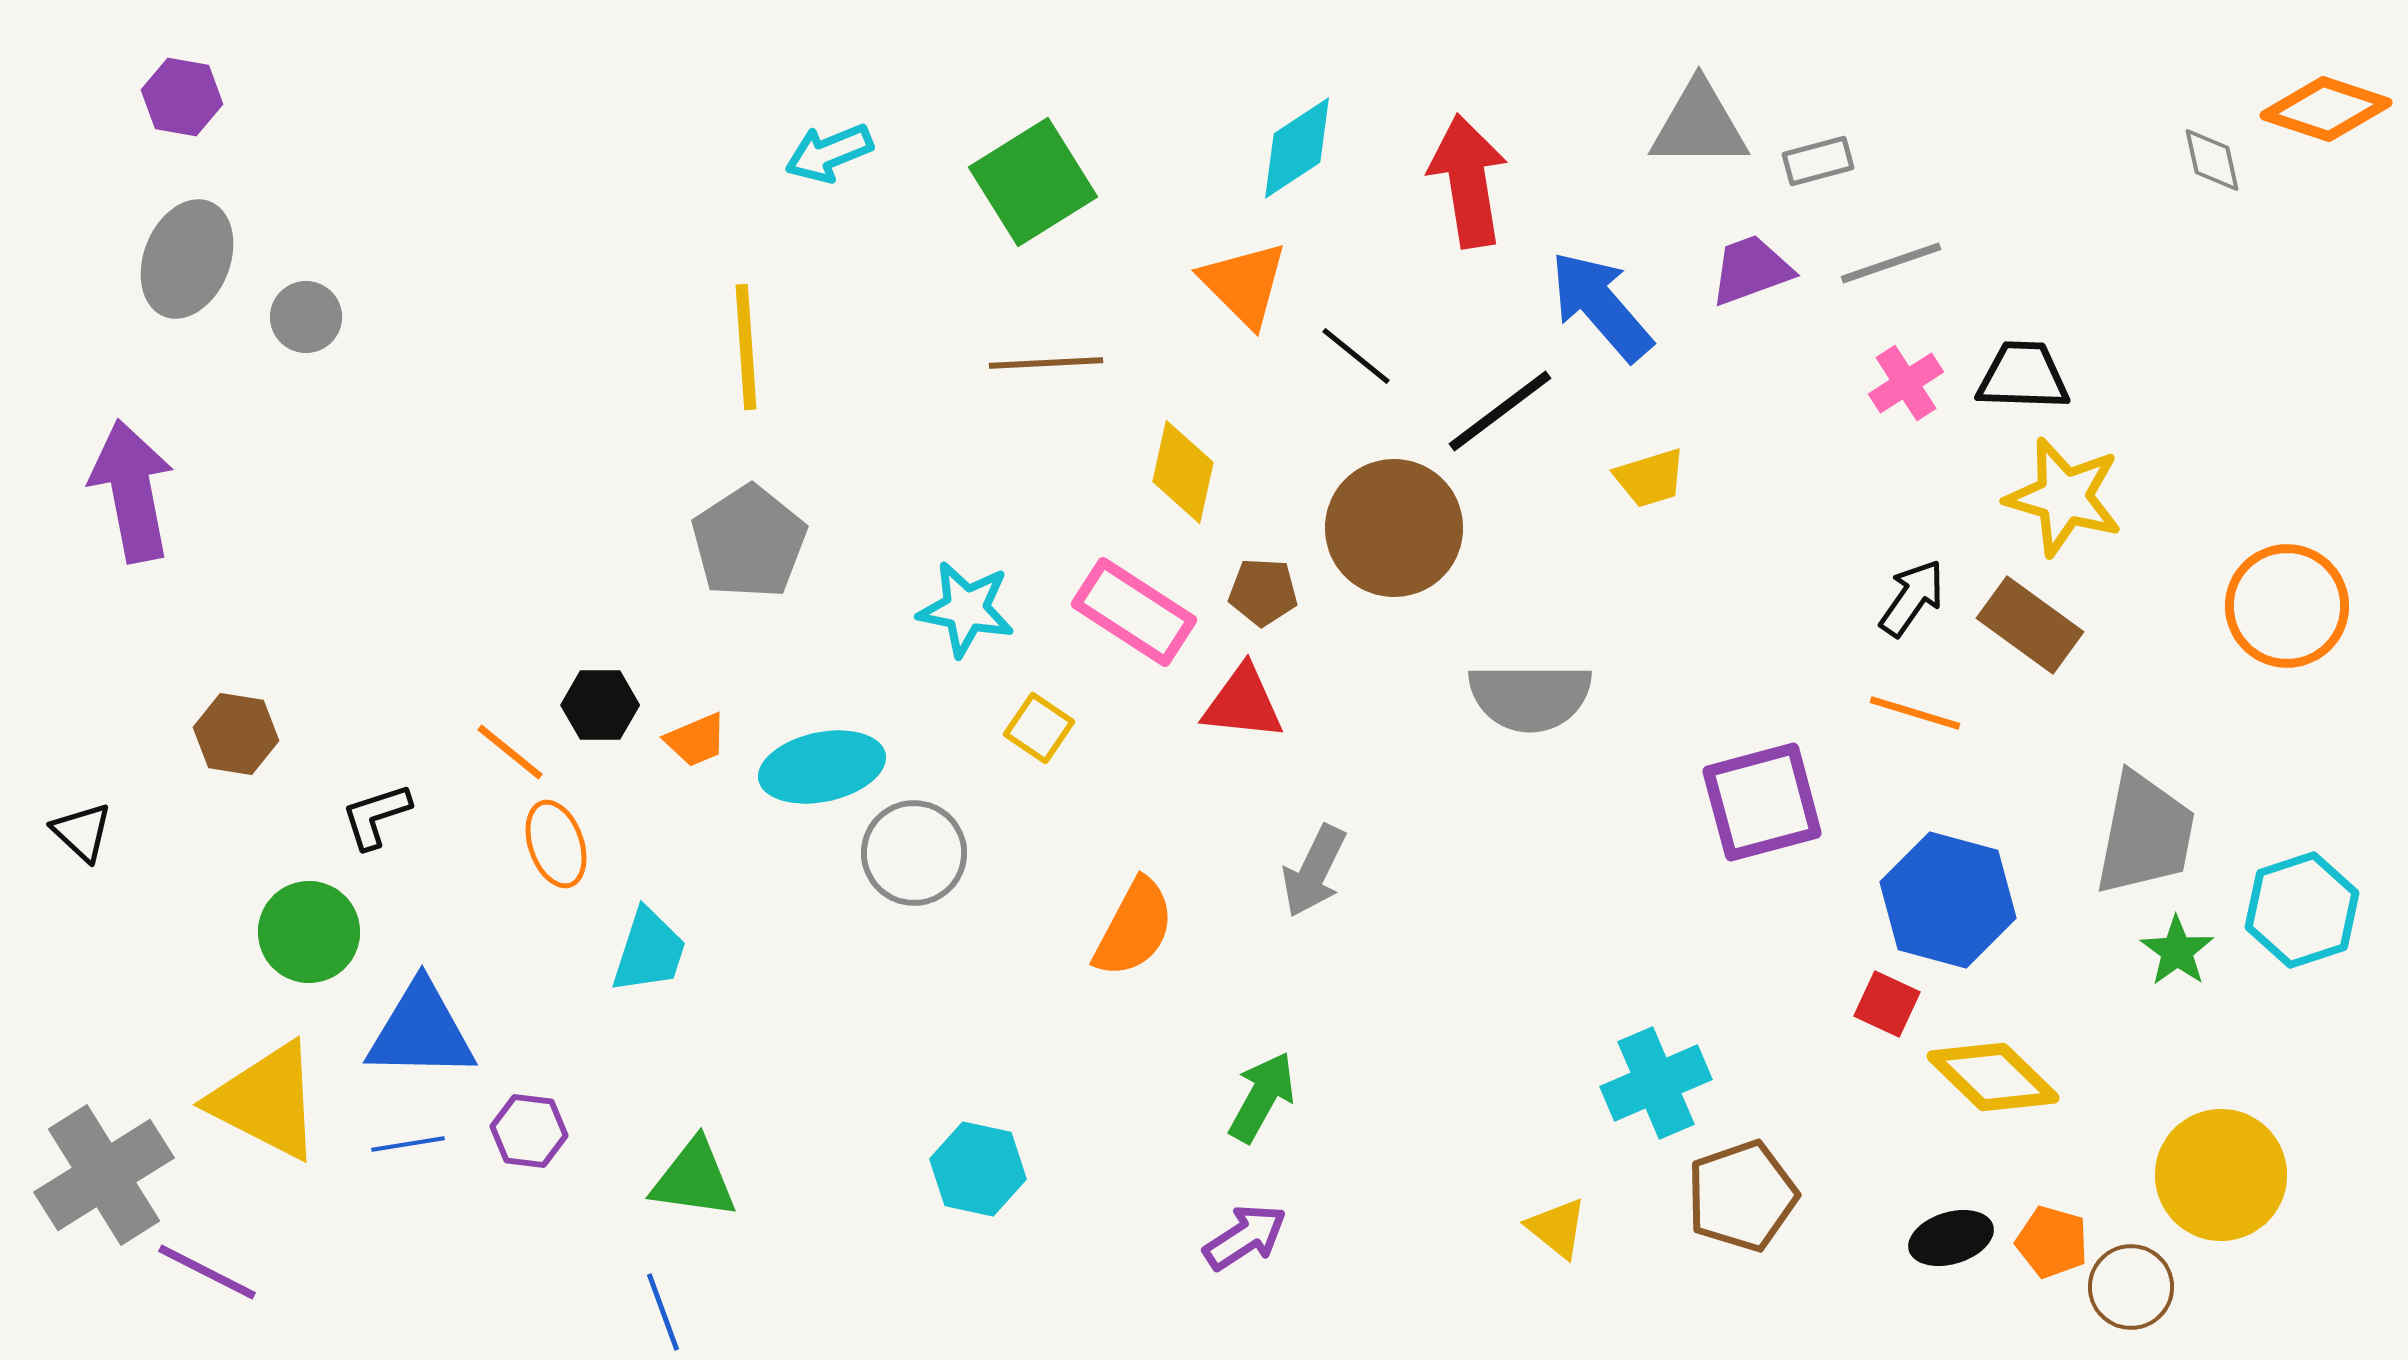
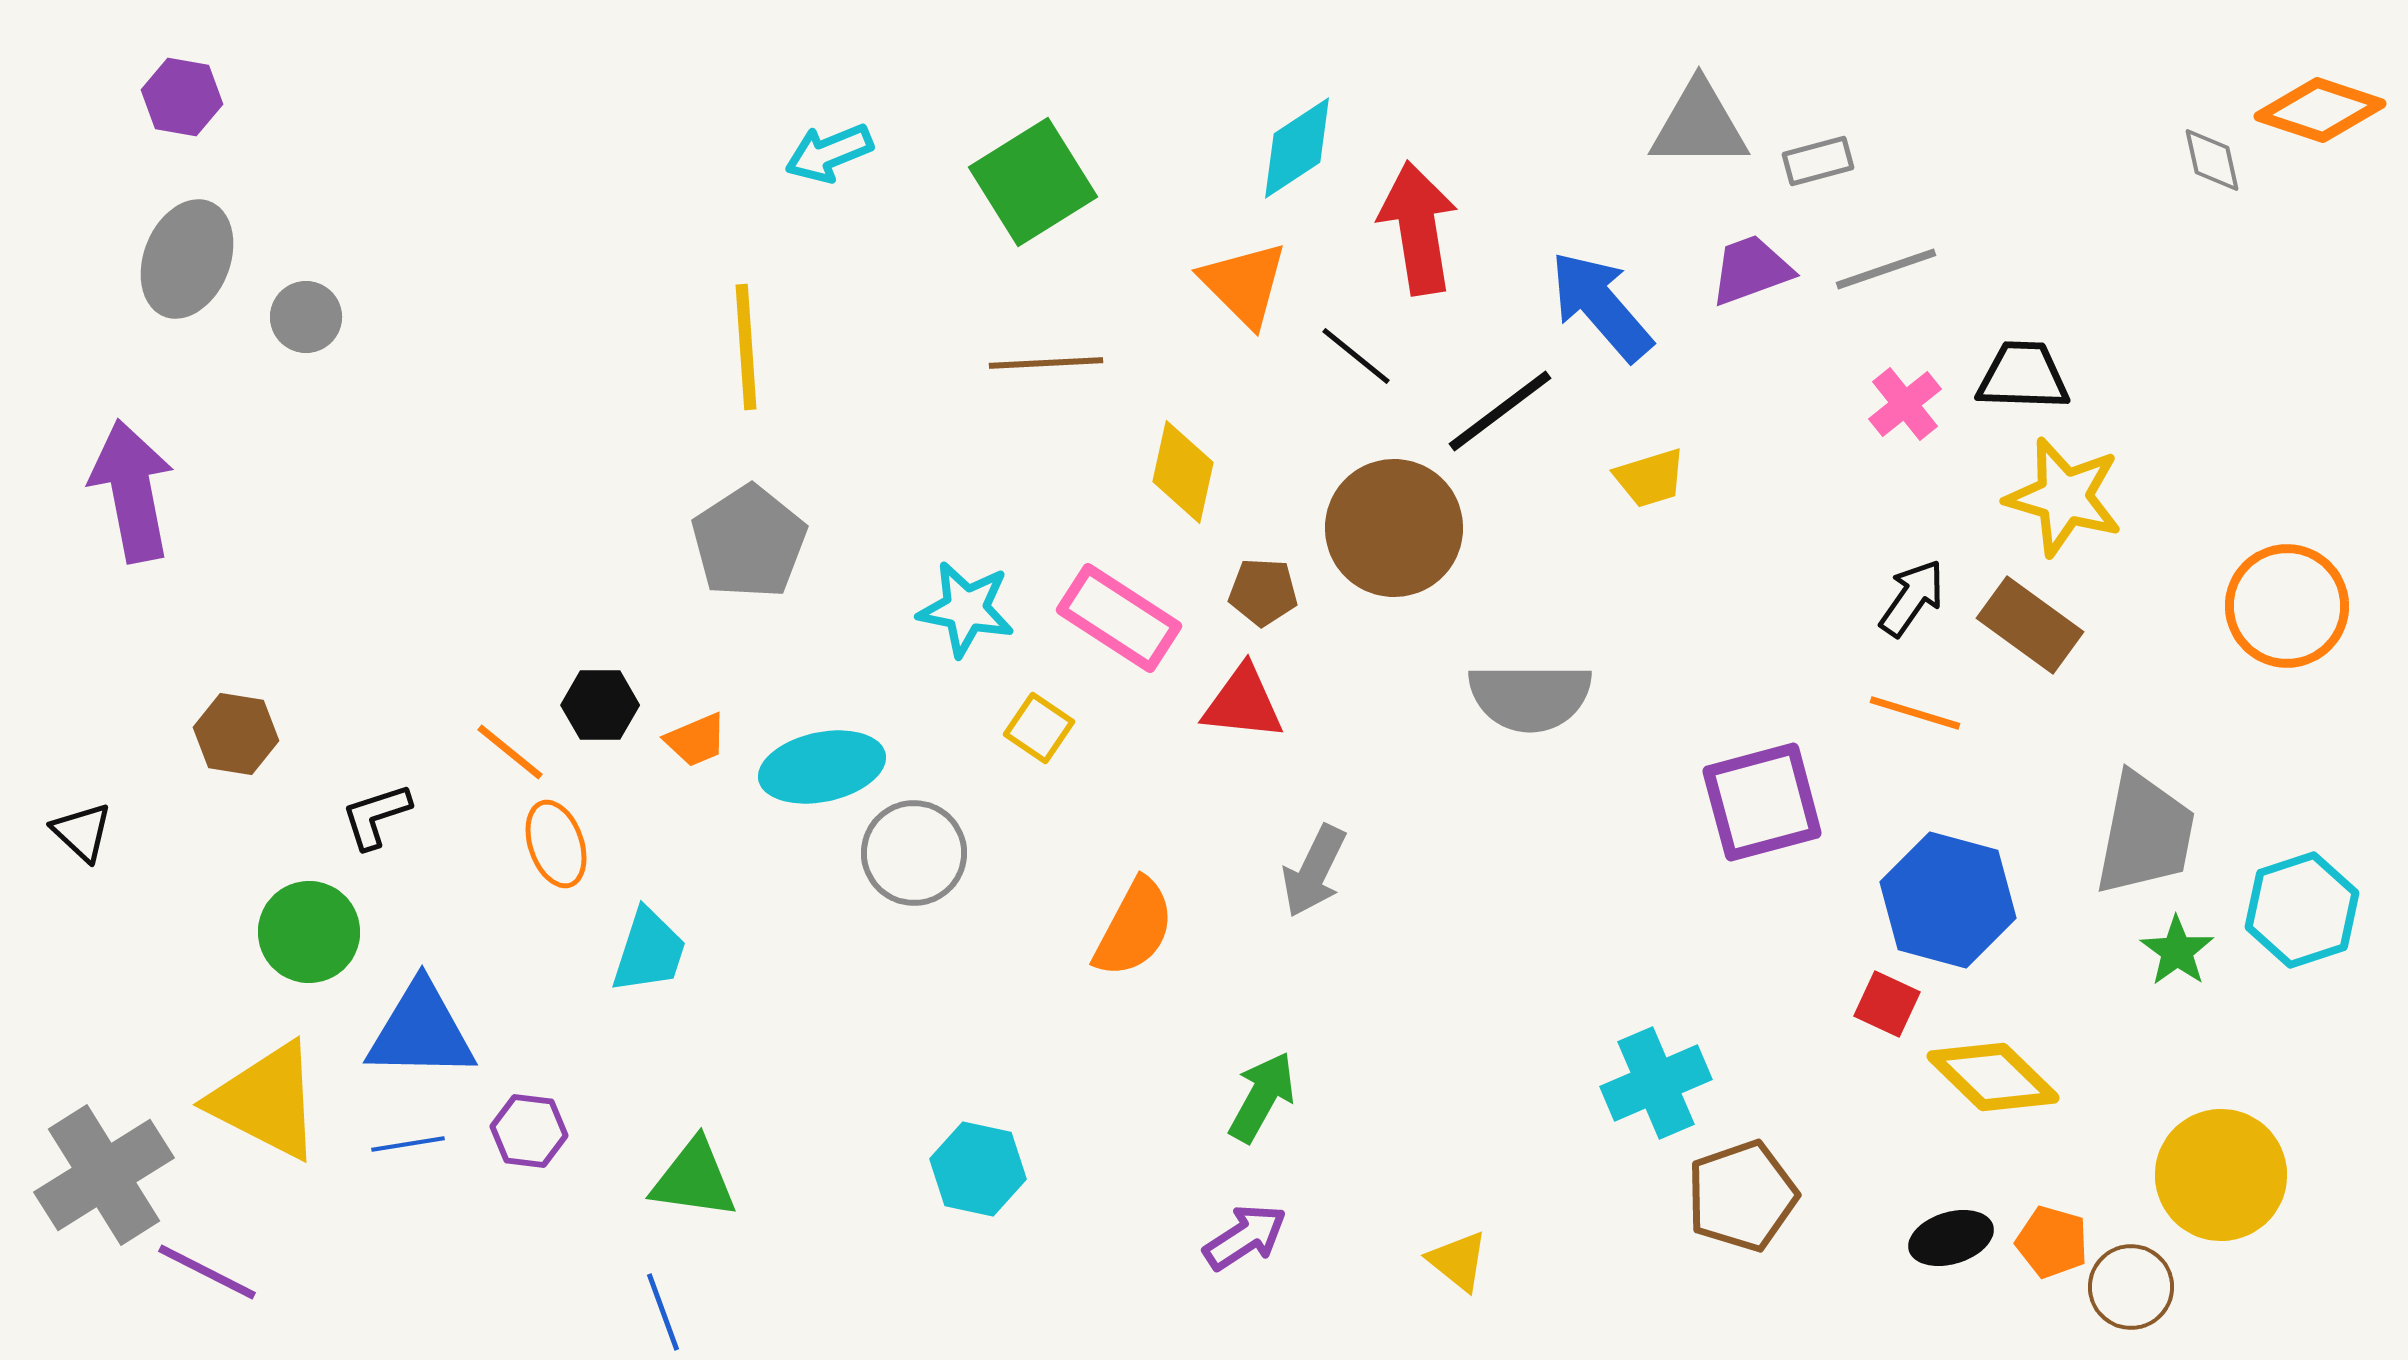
orange diamond at (2326, 109): moved 6 px left, 1 px down
red arrow at (1468, 181): moved 50 px left, 47 px down
gray line at (1891, 263): moved 5 px left, 6 px down
pink cross at (1906, 383): moved 1 px left, 21 px down; rotated 6 degrees counterclockwise
pink rectangle at (1134, 612): moved 15 px left, 6 px down
yellow triangle at (1557, 1228): moved 99 px left, 33 px down
